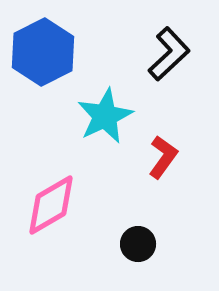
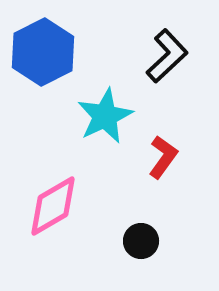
black L-shape: moved 2 px left, 2 px down
pink diamond: moved 2 px right, 1 px down
black circle: moved 3 px right, 3 px up
